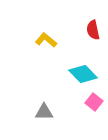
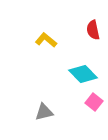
gray triangle: rotated 12 degrees counterclockwise
